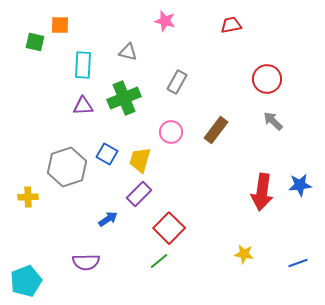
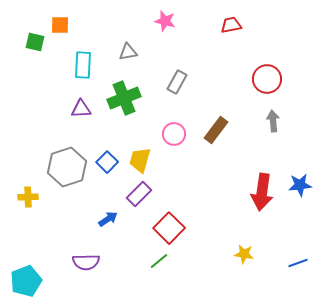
gray triangle: rotated 24 degrees counterclockwise
purple triangle: moved 2 px left, 3 px down
gray arrow: rotated 40 degrees clockwise
pink circle: moved 3 px right, 2 px down
blue square: moved 8 px down; rotated 15 degrees clockwise
